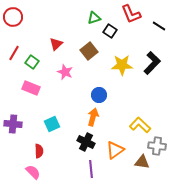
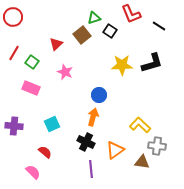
brown square: moved 7 px left, 16 px up
black L-shape: rotated 30 degrees clockwise
purple cross: moved 1 px right, 2 px down
red semicircle: moved 6 px right, 1 px down; rotated 48 degrees counterclockwise
